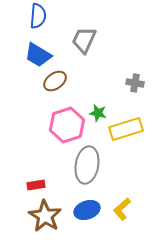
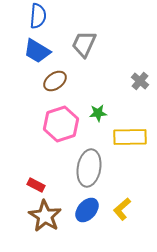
gray trapezoid: moved 4 px down
blue trapezoid: moved 1 px left, 4 px up
gray cross: moved 5 px right, 2 px up; rotated 30 degrees clockwise
green star: rotated 18 degrees counterclockwise
pink hexagon: moved 6 px left, 1 px up
yellow rectangle: moved 4 px right, 8 px down; rotated 16 degrees clockwise
gray ellipse: moved 2 px right, 3 px down
red rectangle: rotated 36 degrees clockwise
blue ellipse: rotated 30 degrees counterclockwise
